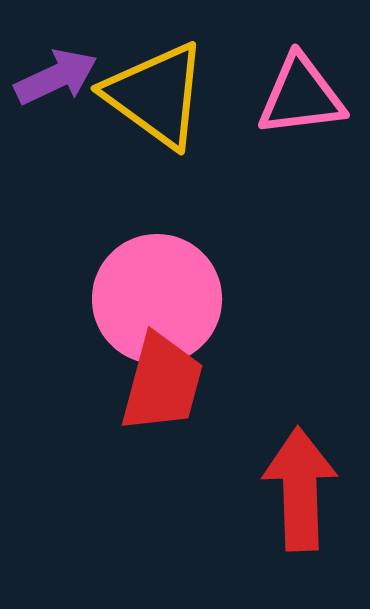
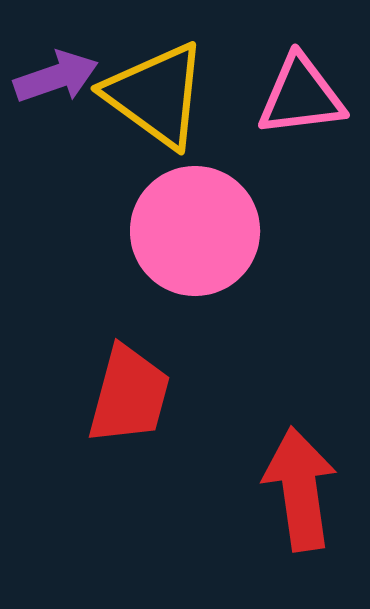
purple arrow: rotated 6 degrees clockwise
pink circle: moved 38 px right, 68 px up
red trapezoid: moved 33 px left, 12 px down
red arrow: rotated 6 degrees counterclockwise
